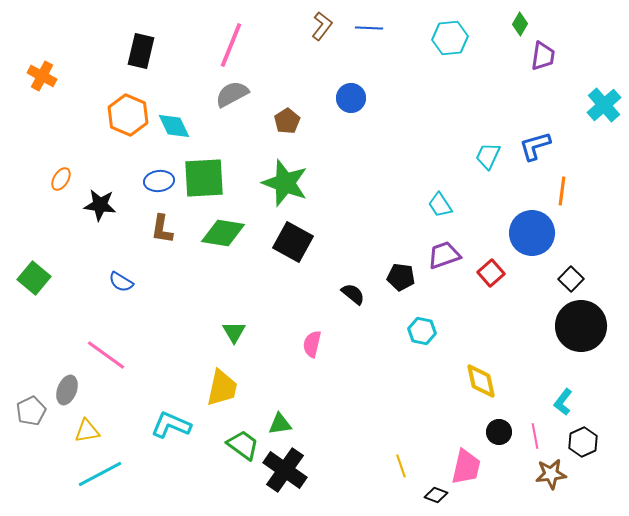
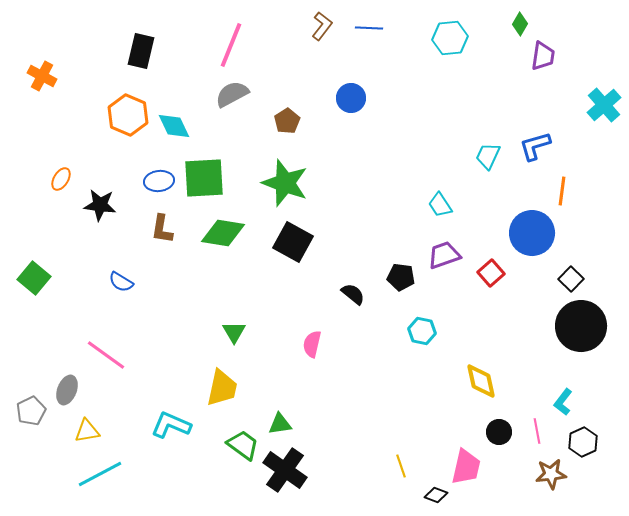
pink line at (535, 436): moved 2 px right, 5 px up
